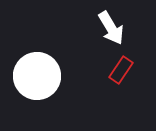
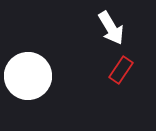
white circle: moved 9 px left
